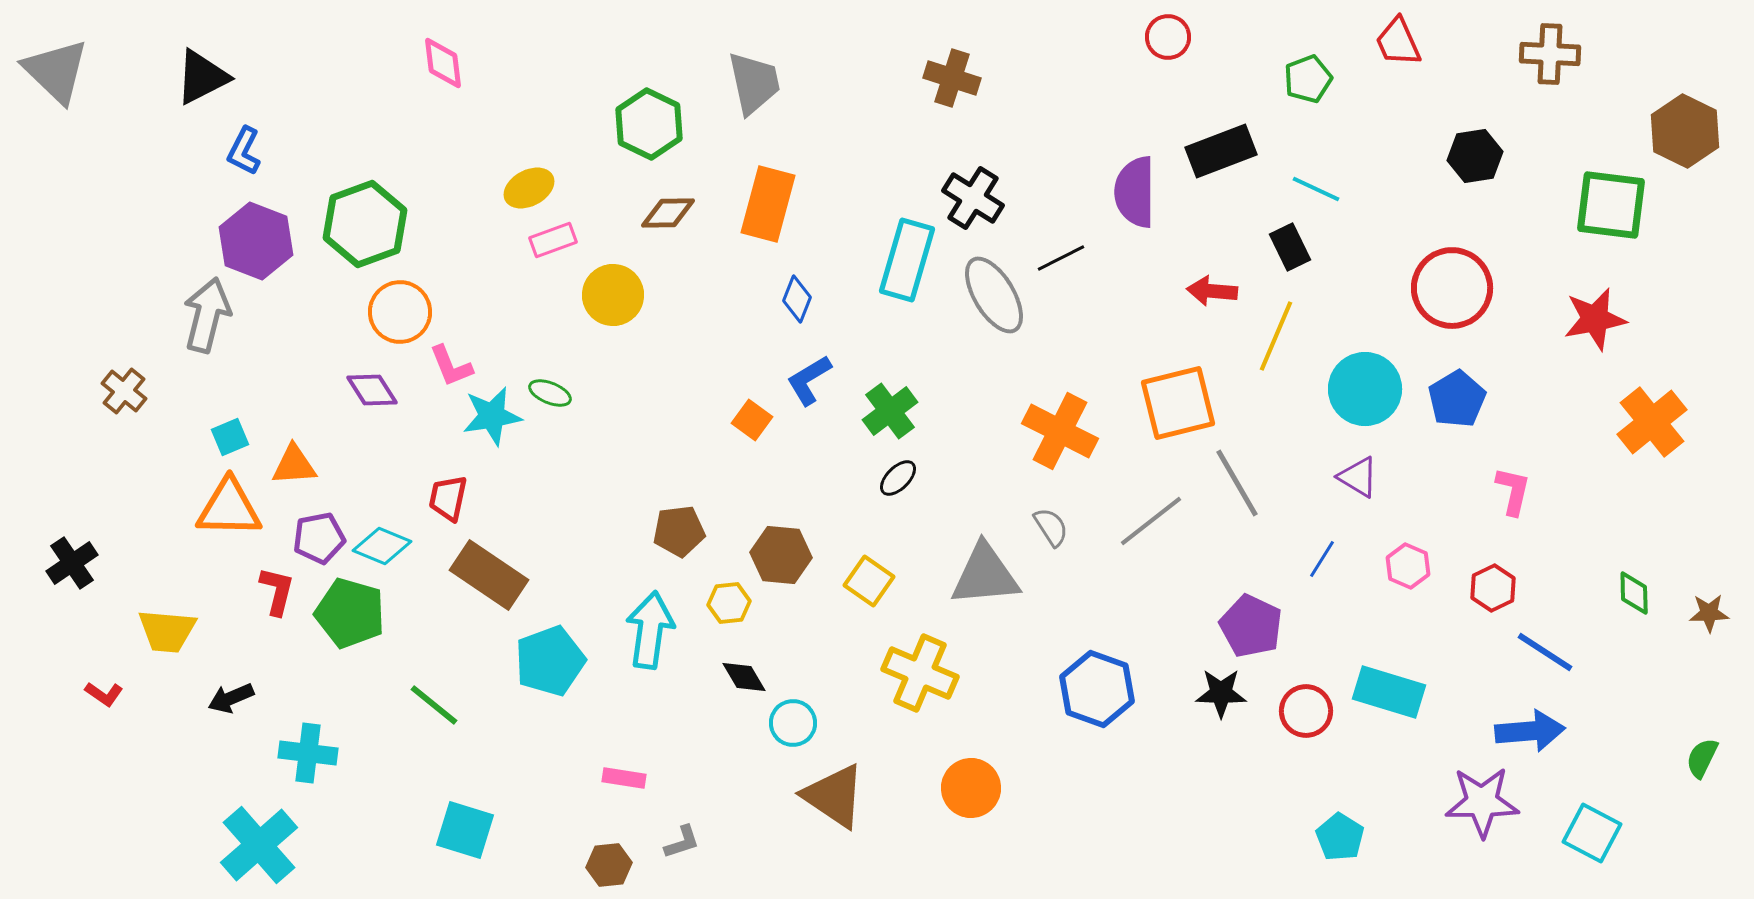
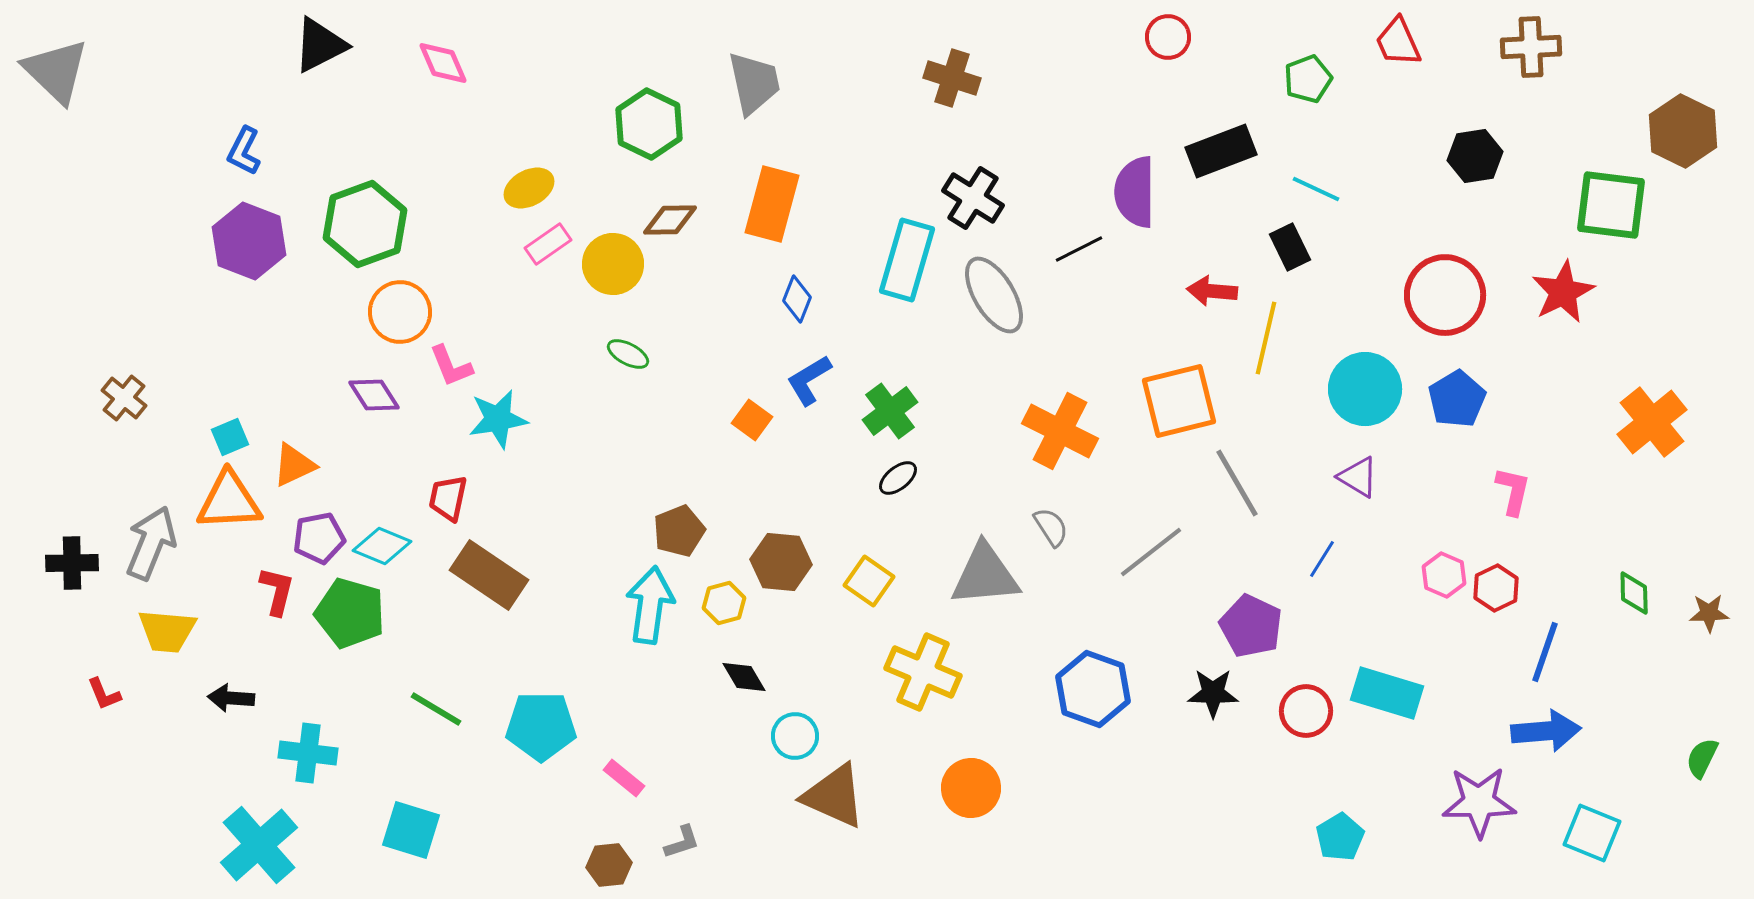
brown cross at (1550, 54): moved 19 px left, 7 px up; rotated 6 degrees counterclockwise
pink diamond at (443, 63): rotated 16 degrees counterclockwise
black triangle at (202, 77): moved 118 px right, 32 px up
brown hexagon at (1685, 131): moved 2 px left
orange rectangle at (768, 204): moved 4 px right
brown diamond at (668, 213): moved 2 px right, 7 px down
pink rectangle at (553, 240): moved 5 px left, 4 px down; rotated 15 degrees counterclockwise
purple hexagon at (256, 241): moved 7 px left
black line at (1061, 258): moved 18 px right, 9 px up
red circle at (1452, 288): moved 7 px left, 7 px down
yellow circle at (613, 295): moved 31 px up
gray arrow at (207, 315): moved 56 px left, 228 px down; rotated 8 degrees clockwise
red star at (1595, 319): moved 32 px left, 27 px up; rotated 16 degrees counterclockwise
yellow line at (1276, 336): moved 10 px left, 2 px down; rotated 10 degrees counterclockwise
purple diamond at (372, 390): moved 2 px right, 5 px down
brown cross at (124, 391): moved 7 px down
green ellipse at (550, 393): moved 78 px right, 39 px up; rotated 6 degrees clockwise
orange square at (1178, 403): moved 1 px right, 2 px up
cyan star at (492, 416): moved 6 px right, 3 px down
orange triangle at (294, 465): rotated 21 degrees counterclockwise
black ellipse at (898, 478): rotated 6 degrees clockwise
orange triangle at (229, 508): moved 7 px up; rotated 4 degrees counterclockwise
gray line at (1151, 521): moved 31 px down
brown pentagon at (679, 531): rotated 15 degrees counterclockwise
brown hexagon at (781, 555): moved 7 px down
black cross at (72, 563): rotated 33 degrees clockwise
pink hexagon at (1408, 566): moved 36 px right, 9 px down
red hexagon at (1493, 588): moved 3 px right
yellow hexagon at (729, 603): moved 5 px left; rotated 9 degrees counterclockwise
cyan arrow at (650, 630): moved 25 px up
blue line at (1545, 652): rotated 76 degrees clockwise
cyan pentagon at (550, 661): moved 9 px left, 65 px down; rotated 20 degrees clockwise
yellow cross at (920, 673): moved 3 px right, 1 px up
blue hexagon at (1097, 689): moved 4 px left
cyan rectangle at (1389, 692): moved 2 px left, 1 px down
black star at (1221, 693): moved 8 px left
red L-shape at (104, 694): rotated 33 degrees clockwise
black arrow at (231, 698): rotated 27 degrees clockwise
green line at (434, 705): moved 2 px right, 4 px down; rotated 8 degrees counterclockwise
cyan circle at (793, 723): moved 2 px right, 13 px down
blue arrow at (1530, 731): moved 16 px right
pink rectangle at (624, 778): rotated 30 degrees clockwise
brown triangle at (834, 796): rotated 10 degrees counterclockwise
purple star at (1482, 802): moved 3 px left
cyan square at (465, 830): moved 54 px left
cyan square at (1592, 833): rotated 6 degrees counterclockwise
cyan pentagon at (1340, 837): rotated 9 degrees clockwise
